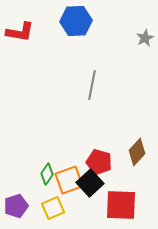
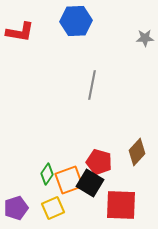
gray star: rotated 24 degrees clockwise
black square: rotated 16 degrees counterclockwise
purple pentagon: moved 2 px down
